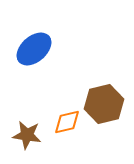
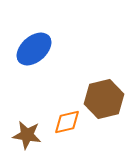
brown hexagon: moved 5 px up
